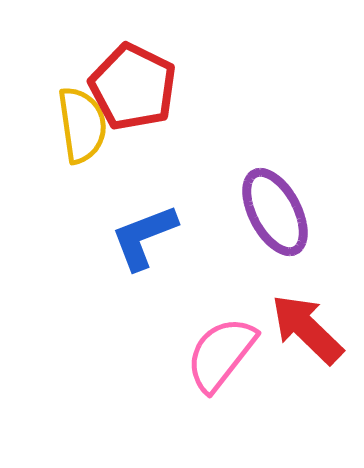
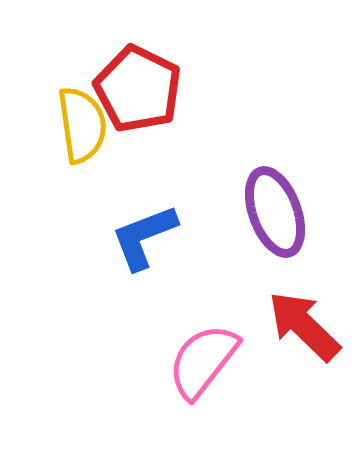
red pentagon: moved 5 px right, 2 px down
purple ellipse: rotated 8 degrees clockwise
red arrow: moved 3 px left, 3 px up
pink semicircle: moved 18 px left, 7 px down
